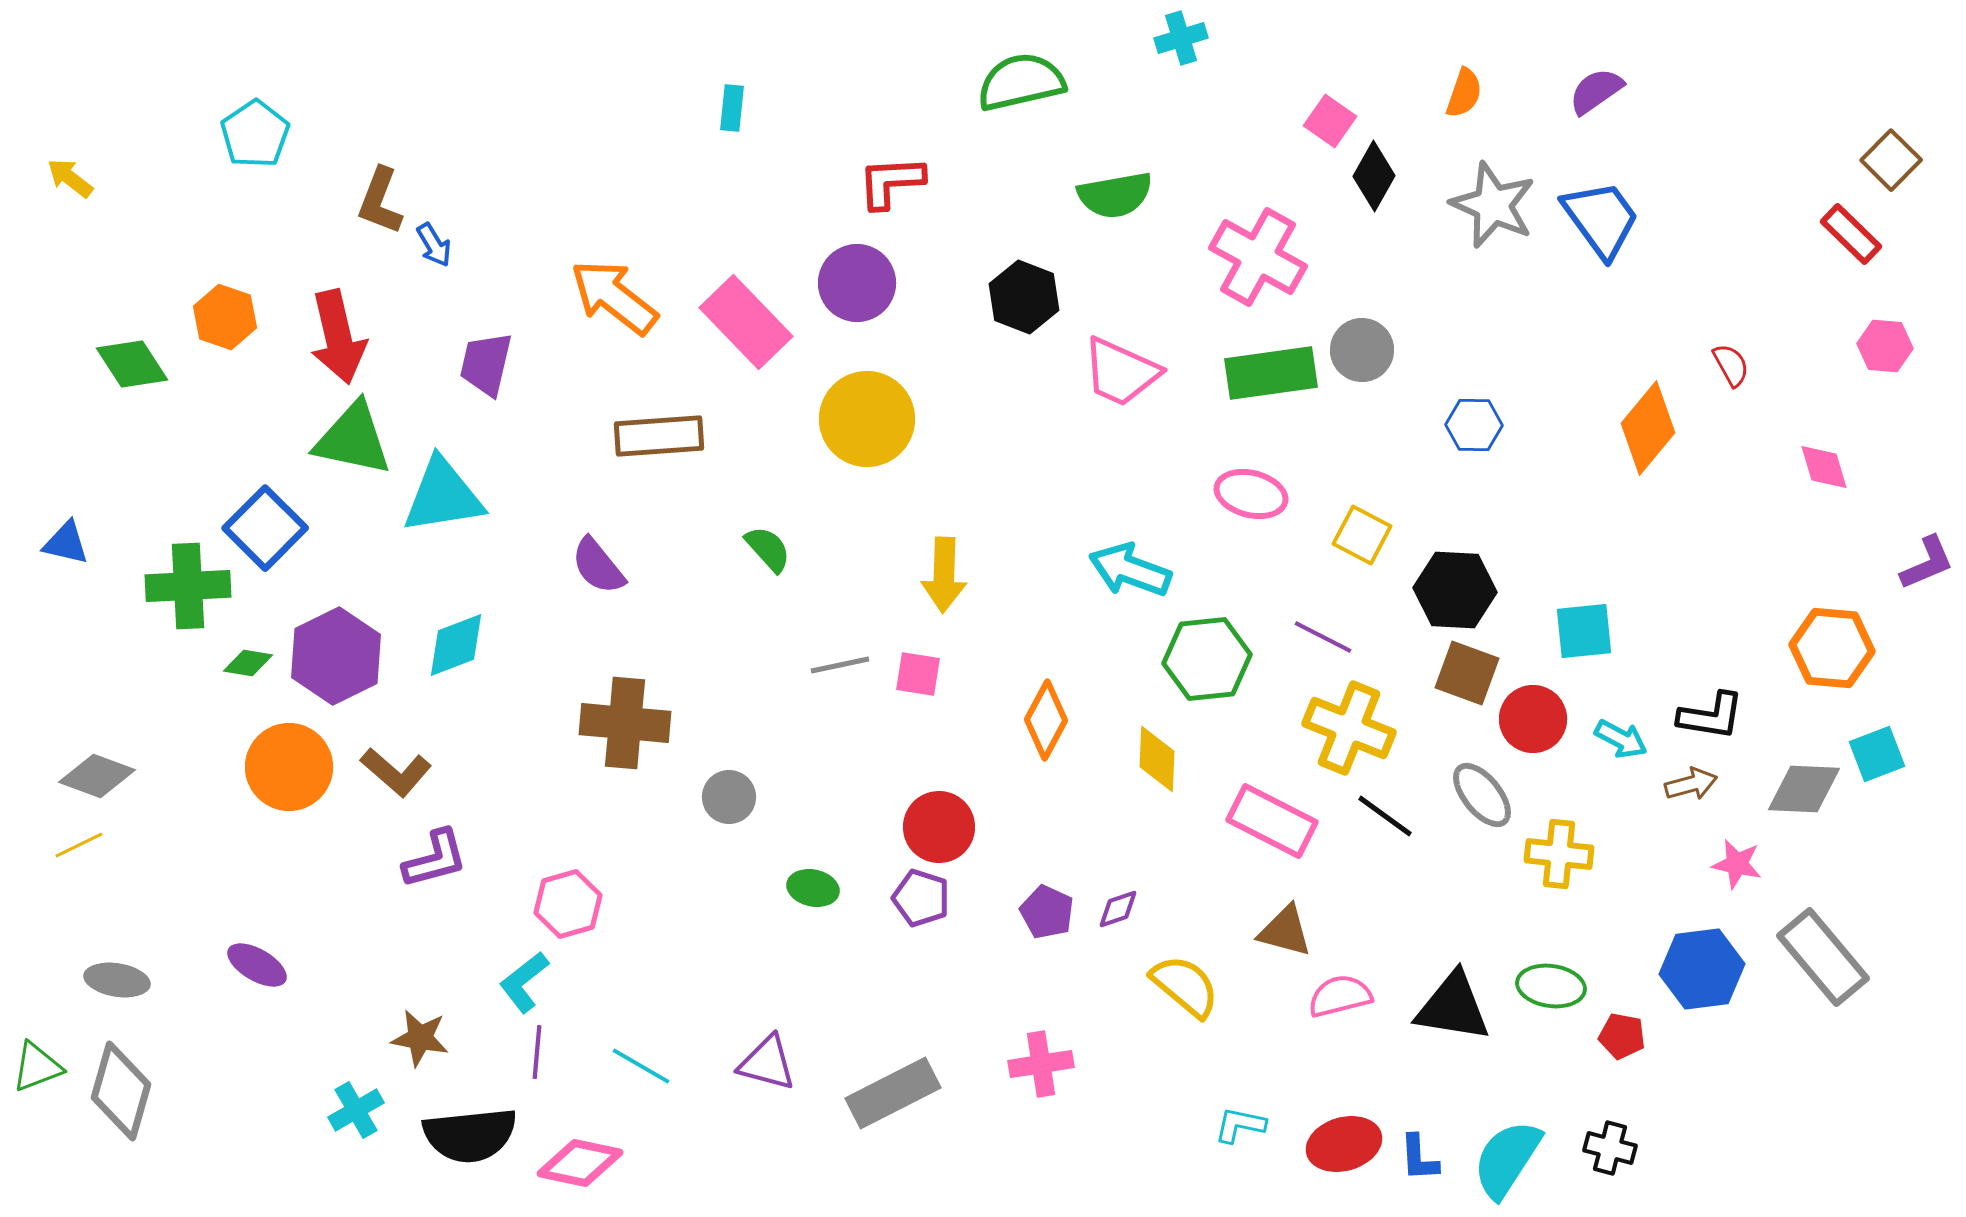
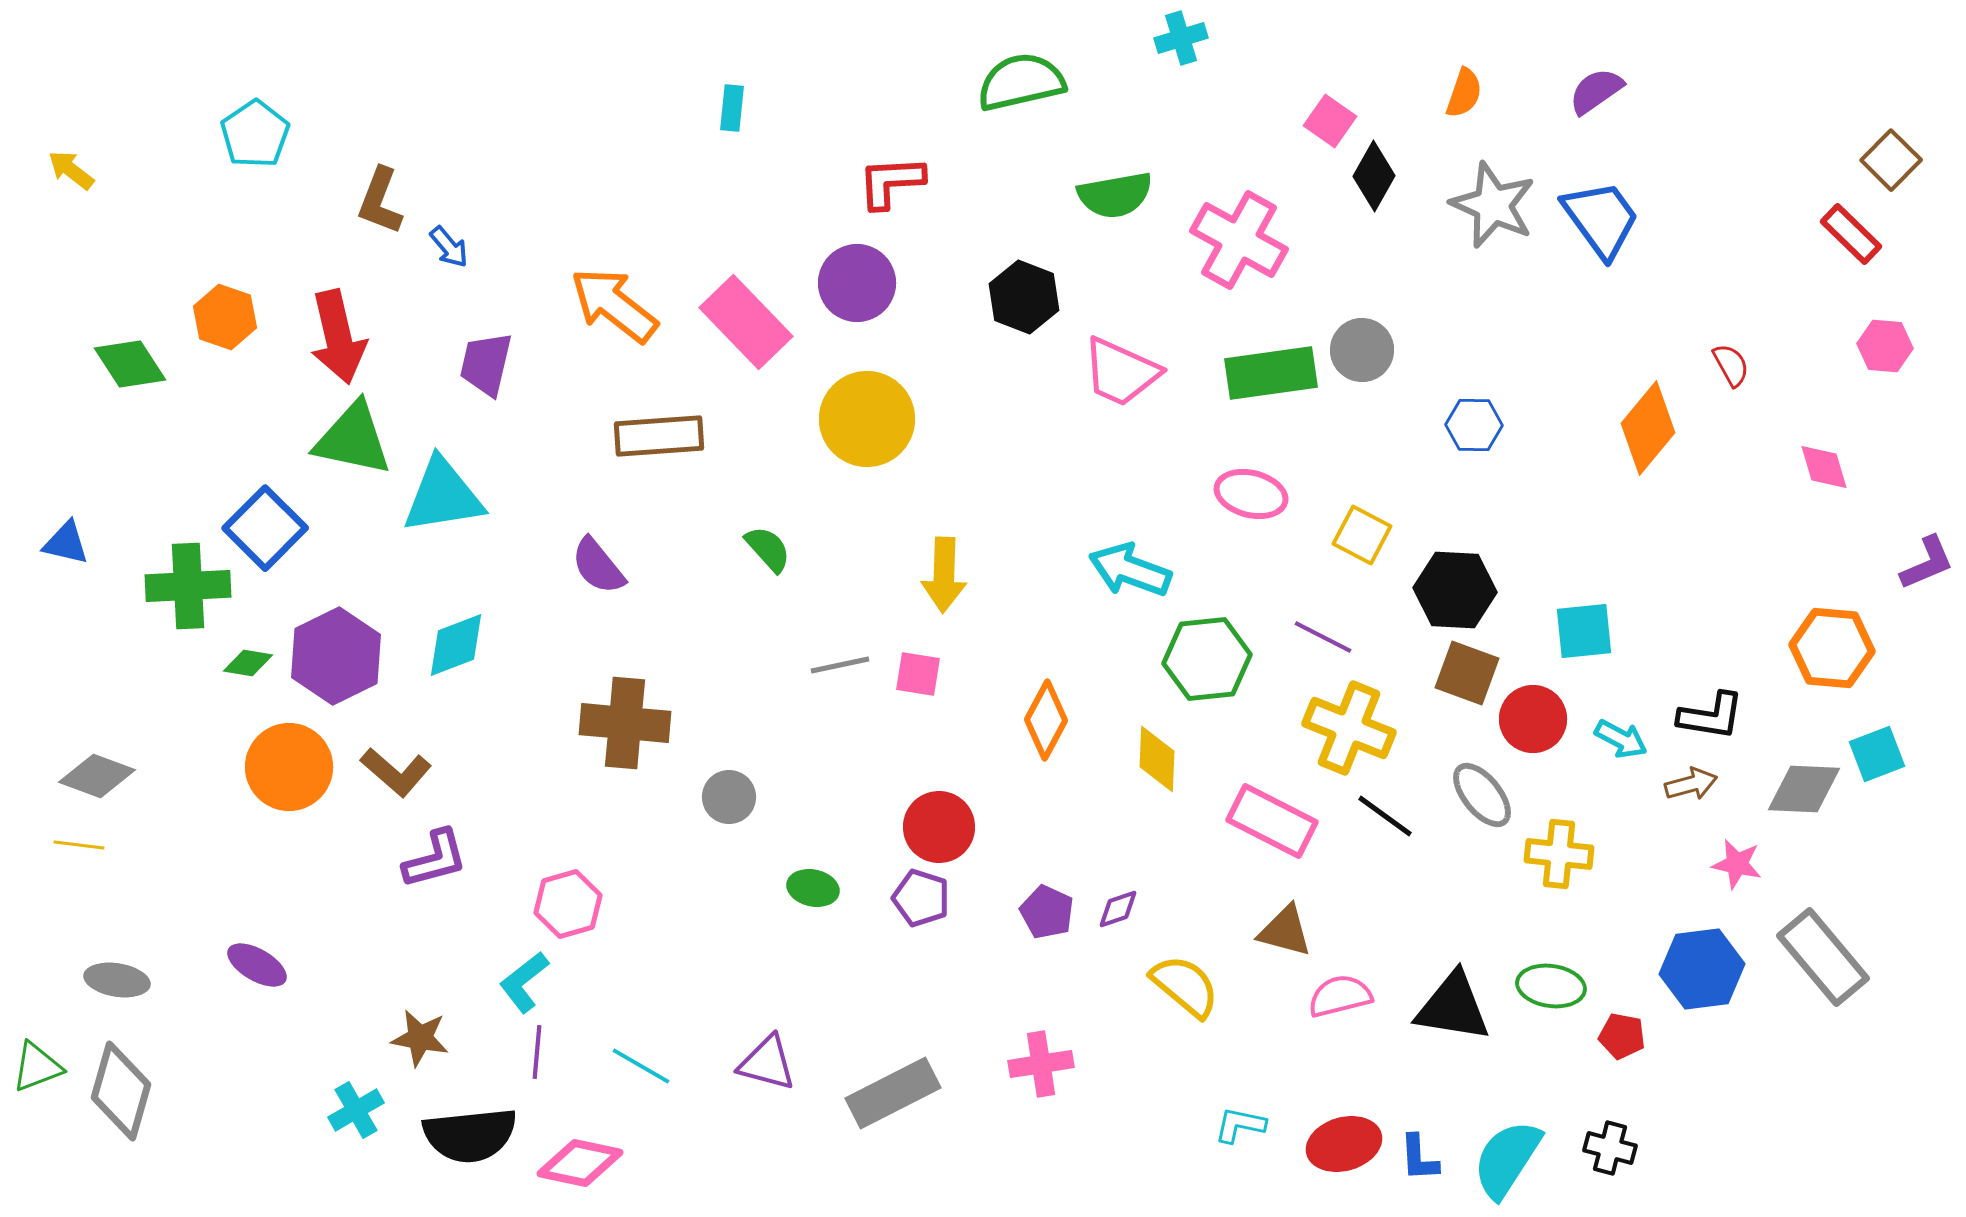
yellow arrow at (70, 178): moved 1 px right, 8 px up
blue arrow at (434, 245): moved 15 px right, 2 px down; rotated 9 degrees counterclockwise
pink cross at (1258, 257): moved 19 px left, 17 px up
orange arrow at (614, 297): moved 8 px down
green diamond at (132, 364): moved 2 px left
yellow line at (79, 845): rotated 33 degrees clockwise
